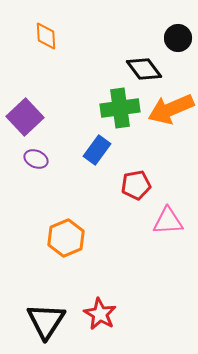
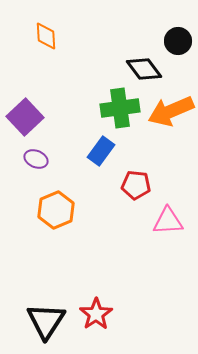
black circle: moved 3 px down
orange arrow: moved 2 px down
blue rectangle: moved 4 px right, 1 px down
red pentagon: rotated 16 degrees clockwise
orange hexagon: moved 10 px left, 28 px up
red star: moved 4 px left; rotated 8 degrees clockwise
